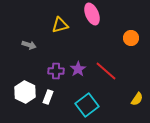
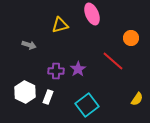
red line: moved 7 px right, 10 px up
